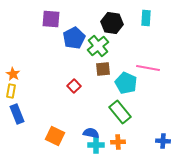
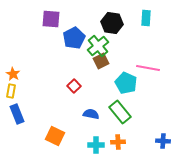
brown square: moved 2 px left, 8 px up; rotated 21 degrees counterclockwise
blue semicircle: moved 19 px up
